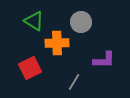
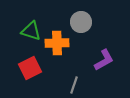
green triangle: moved 3 px left, 10 px down; rotated 15 degrees counterclockwise
purple L-shape: rotated 30 degrees counterclockwise
gray line: moved 3 px down; rotated 12 degrees counterclockwise
